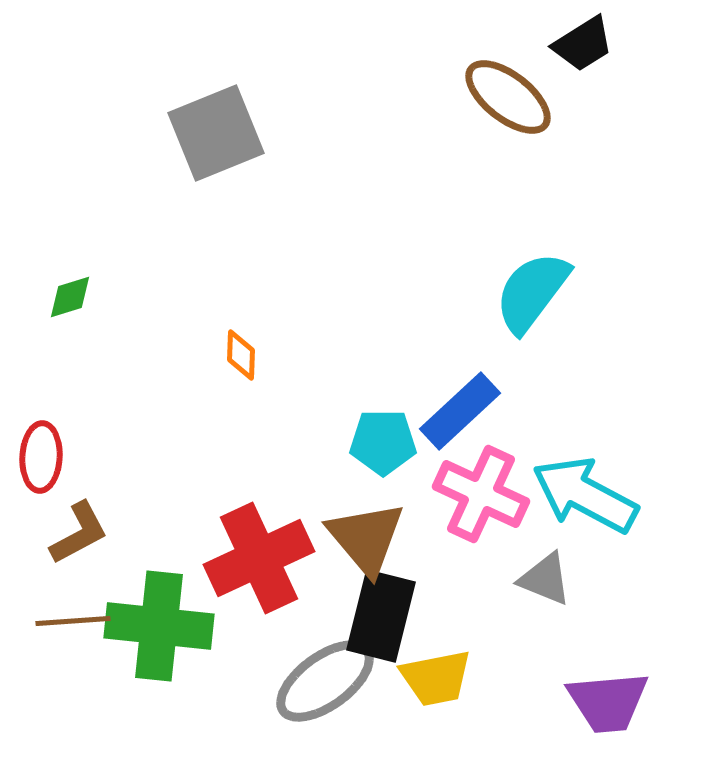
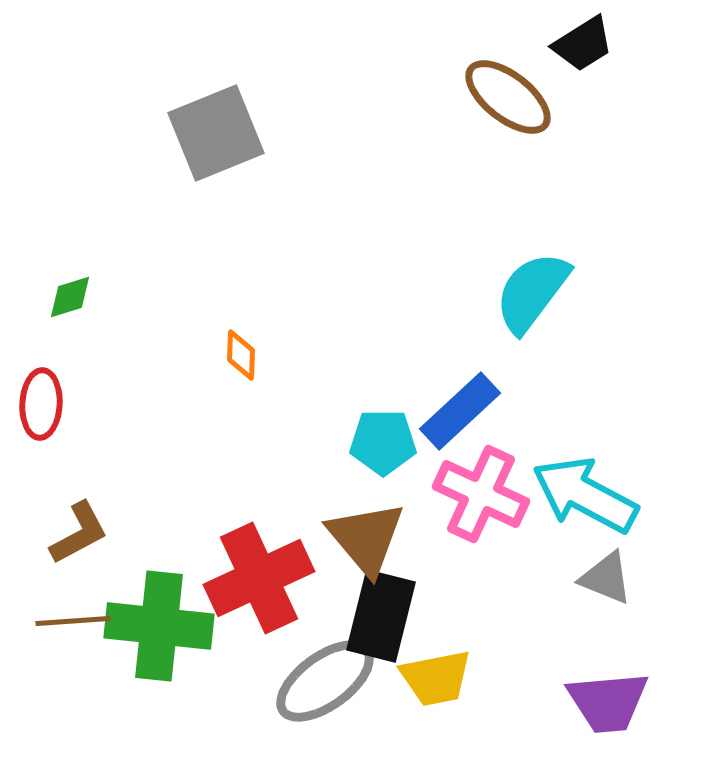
red ellipse: moved 53 px up
red cross: moved 20 px down
gray triangle: moved 61 px right, 1 px up
